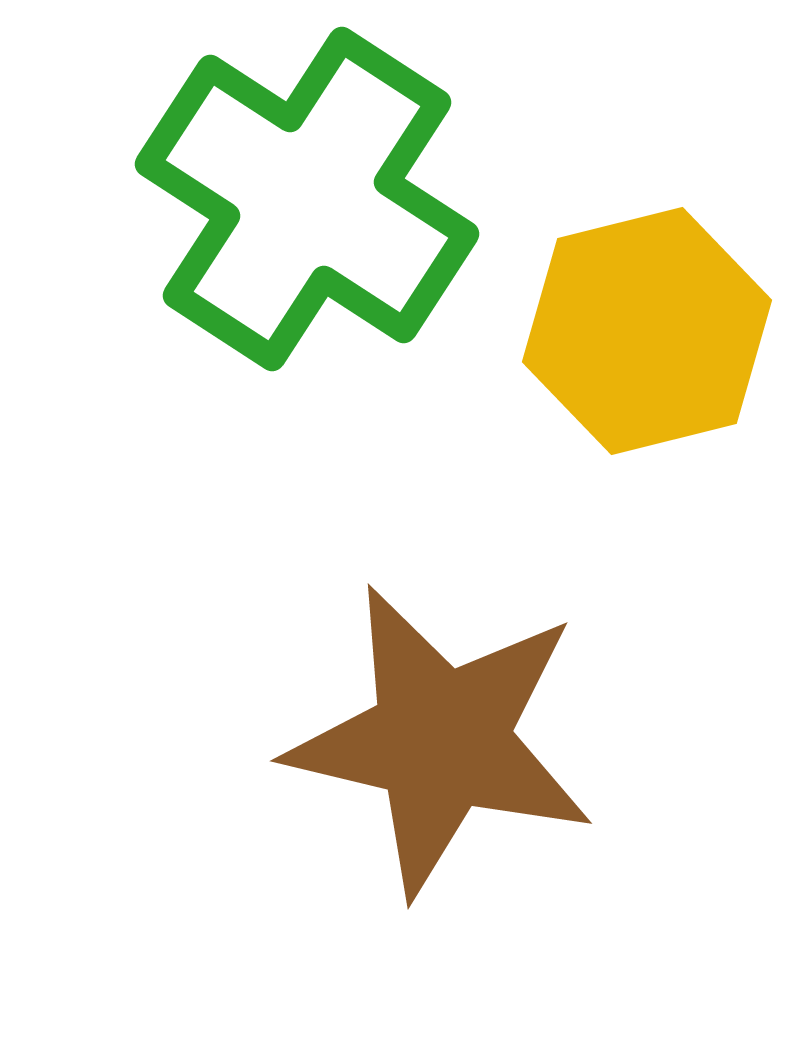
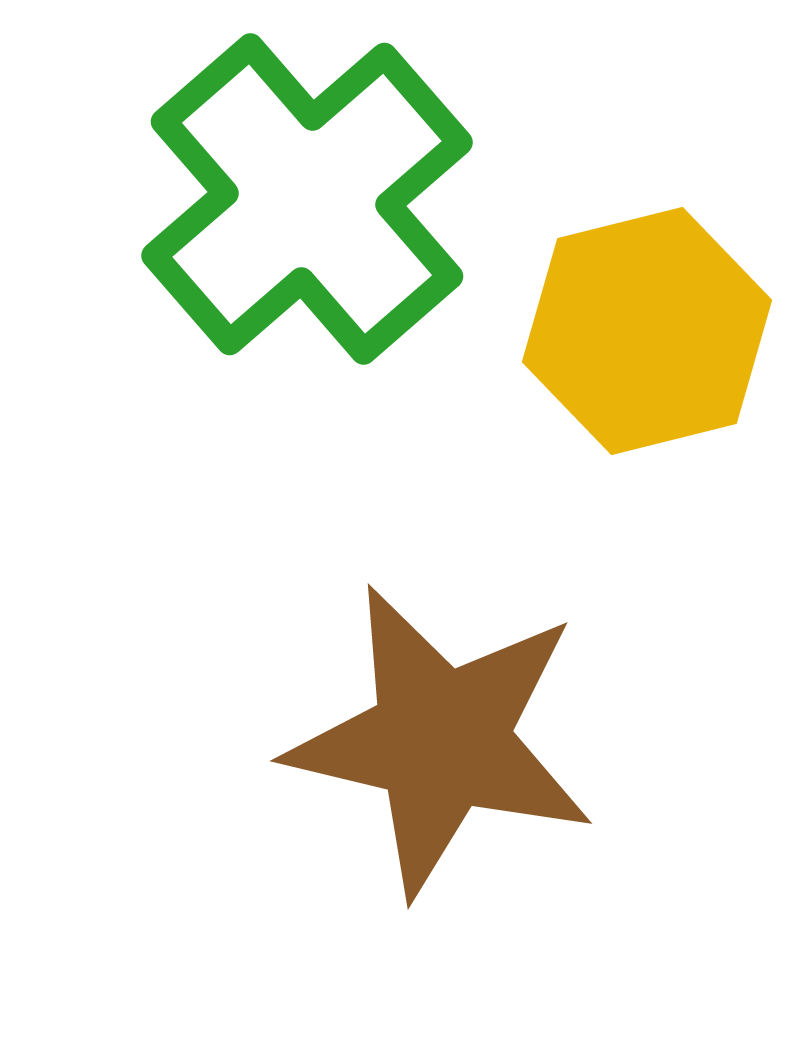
green cross: rotated 16 degrees clockwise
